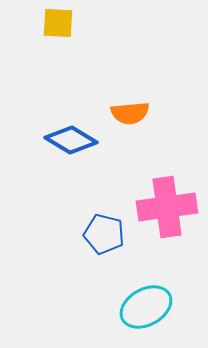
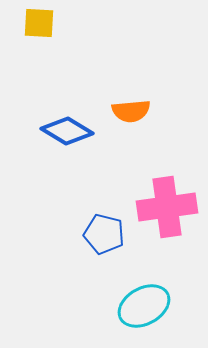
yellow square: moved 19 px left
orange semicircle: moved 1 px right, 2 px up
blue diamond: moved 4 px left, 9 px up
cyan ellipse: moved 2 px left, 1 px up
